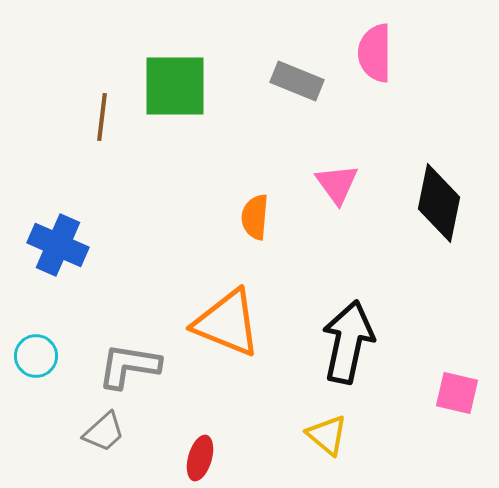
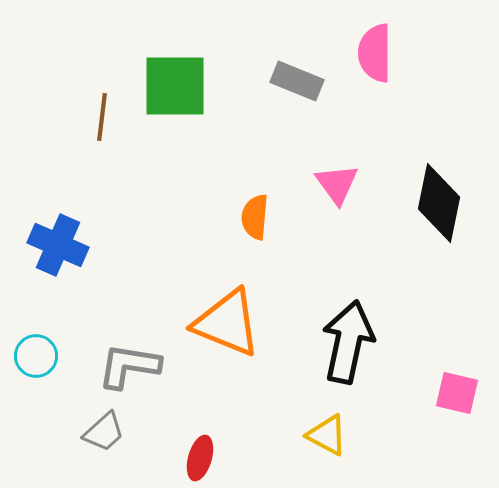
yellow triangle: rotated 12 degrees counterclockwise
